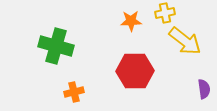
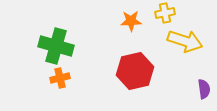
yellow arrow: rotated 20 degrees counterclockwise
red hexagon: rotated 12 degrees counterclockwise
orange cross: moved 14 px left, 14 px up
